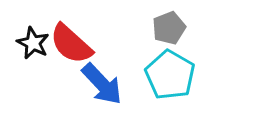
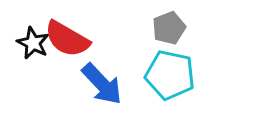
red semicircle: moved 4 px left, 5 px up; rotated 12 degrees counterclockwise
cyan pentagon: rotated 18 degrees counterclockwise
